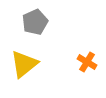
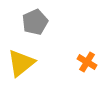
yellow triangle: moved 3 px left, 1 px up
